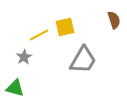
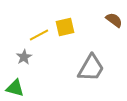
brown semicircle: rotated 36 degrees counterclockwise
gray trapezoid: moved 8 px right, 8 px down
